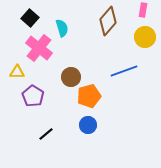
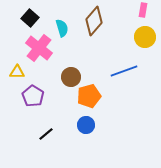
brown diamond: moved 14 px left
blue circle: moved 2 px left
